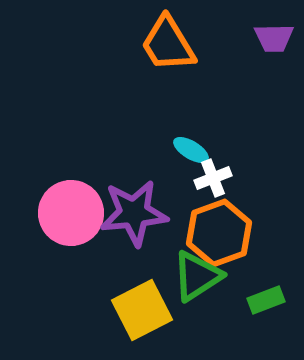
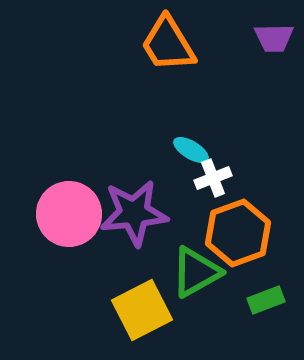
pink circle: moved 2 px left, 1 px down
orange hexagon: moved 19 px right
green triangle: moved 1 px left, 4 px up; rotated 4 degrees clockwise
